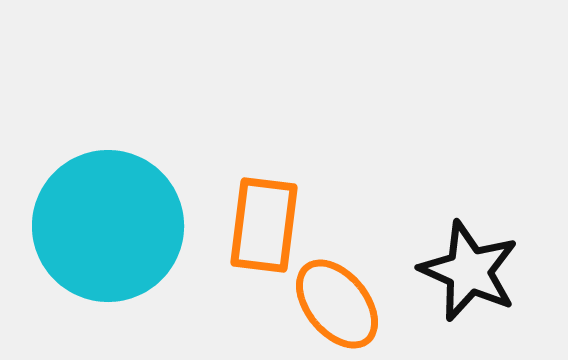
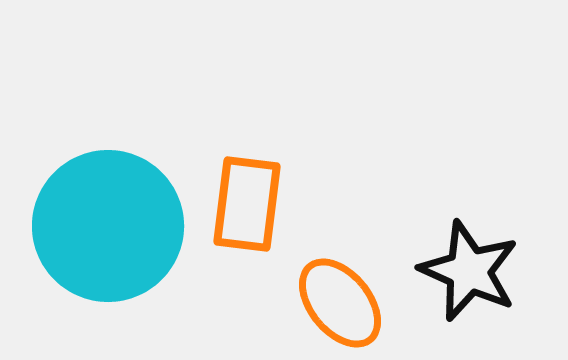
orange rectangle: moved 17 px left, 21 px up
orange ellipse: moved 3 px right, 1 px up
